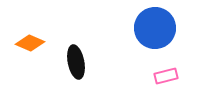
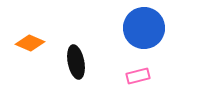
blue circle: moved 11 px left
pink rectangle: moved 28 px left
